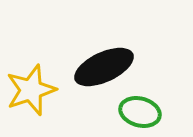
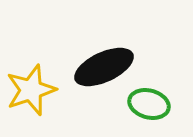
green ellipse: moved 9 px right, 8 px up
